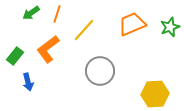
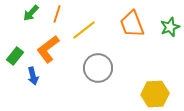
green arrow: rotated 12 degrees counterclockwise
orange trapezoid: rotated 88 degrees counterclockwise
yellow line: rotated 10 degrees clockwise
gray circle: moved 2 px left, 3 px up
blue arrow: moved 5 px right, 6 px up
